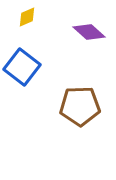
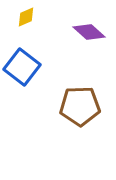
yellow diamond: moved 1 px left
